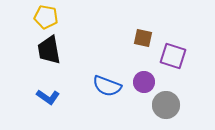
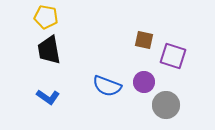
brown square: moved 1 px right, 2 px down
